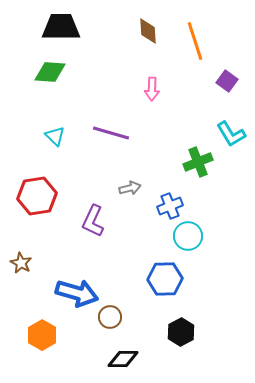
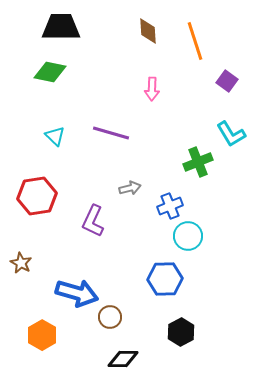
green diamond: rotated 8 degrees clockwise
